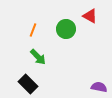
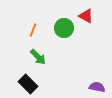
red triangle: moved 4 px left
green circle: moved 2 px left, 1 px up
purple semicircle: moved 2 px left
